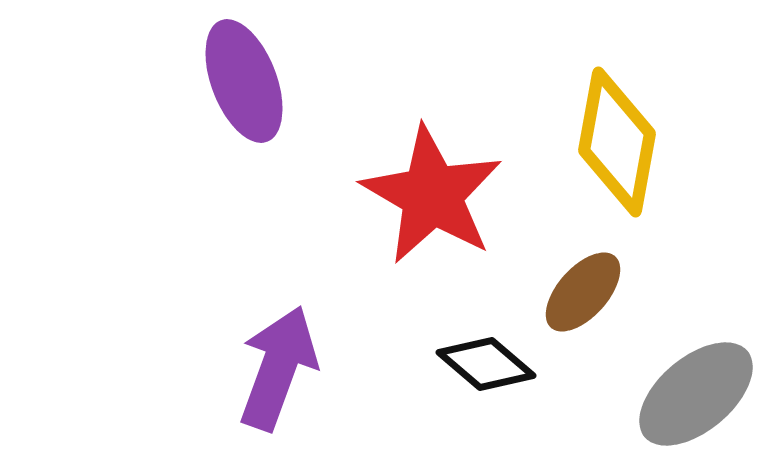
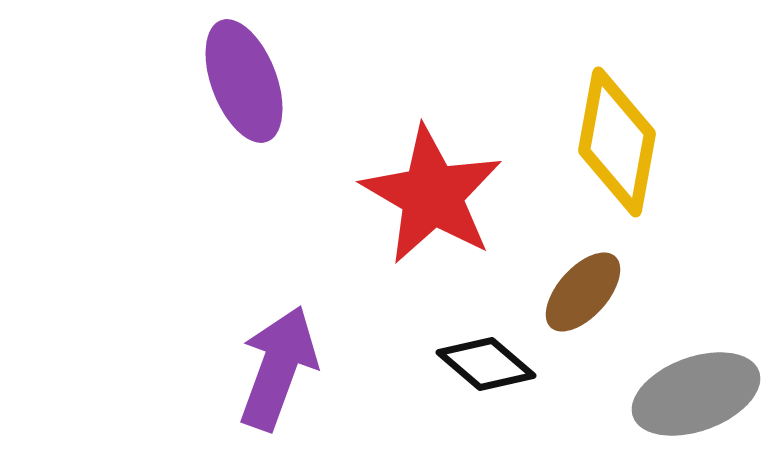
gray ellipse: rotated 20 degrees clockwise
